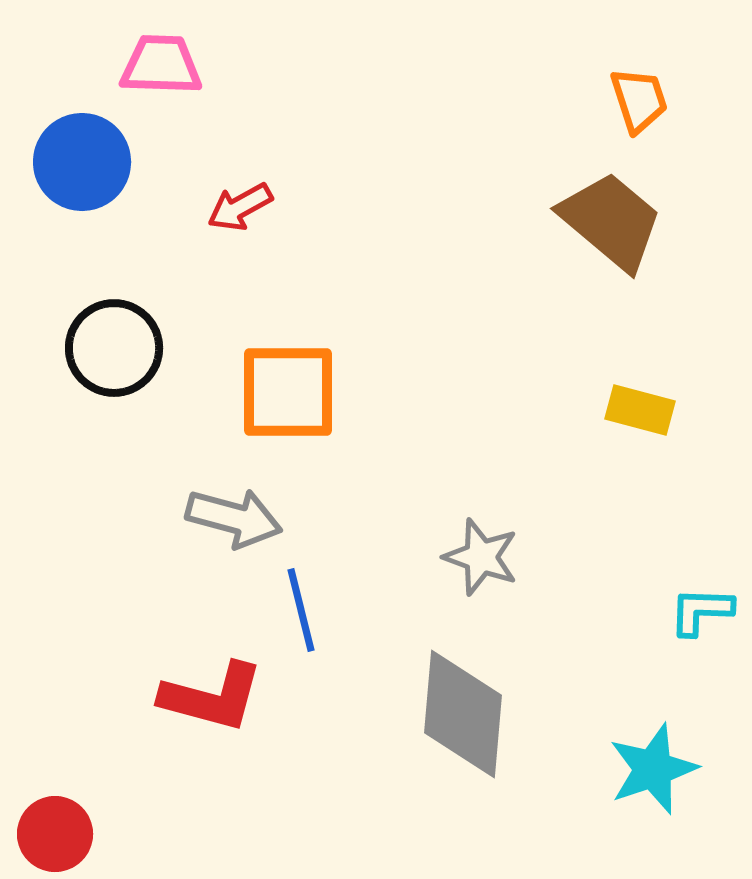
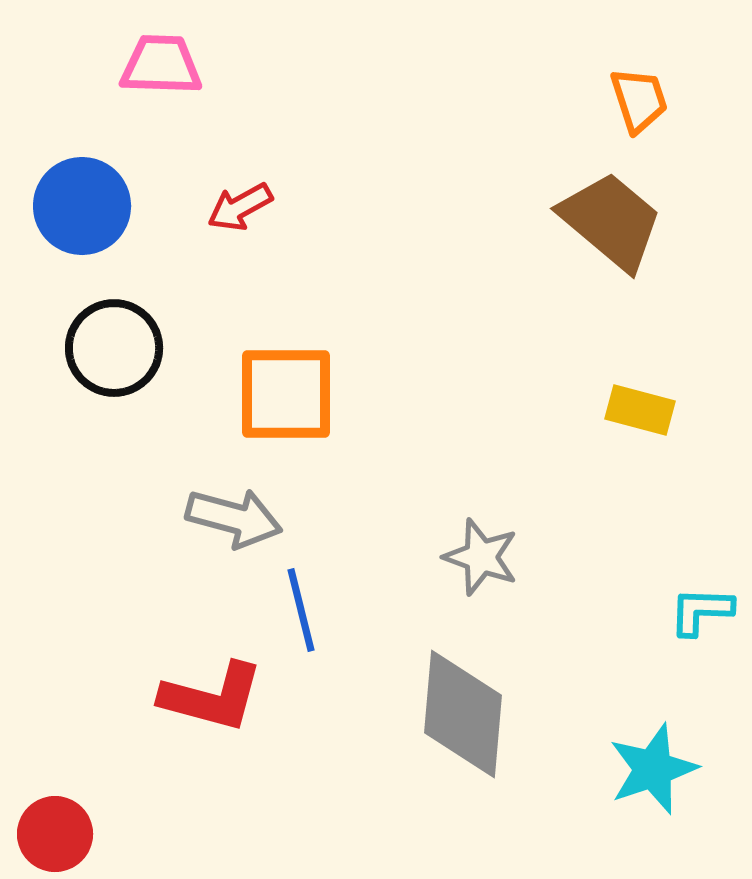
blue circle: moved 44 px down
orange square: moved 2 px left, 2 px down
